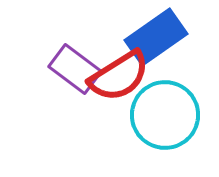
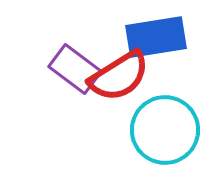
blue rectangle: rotated 26 degrees clockwise
cyan circle: moved 15 px down
